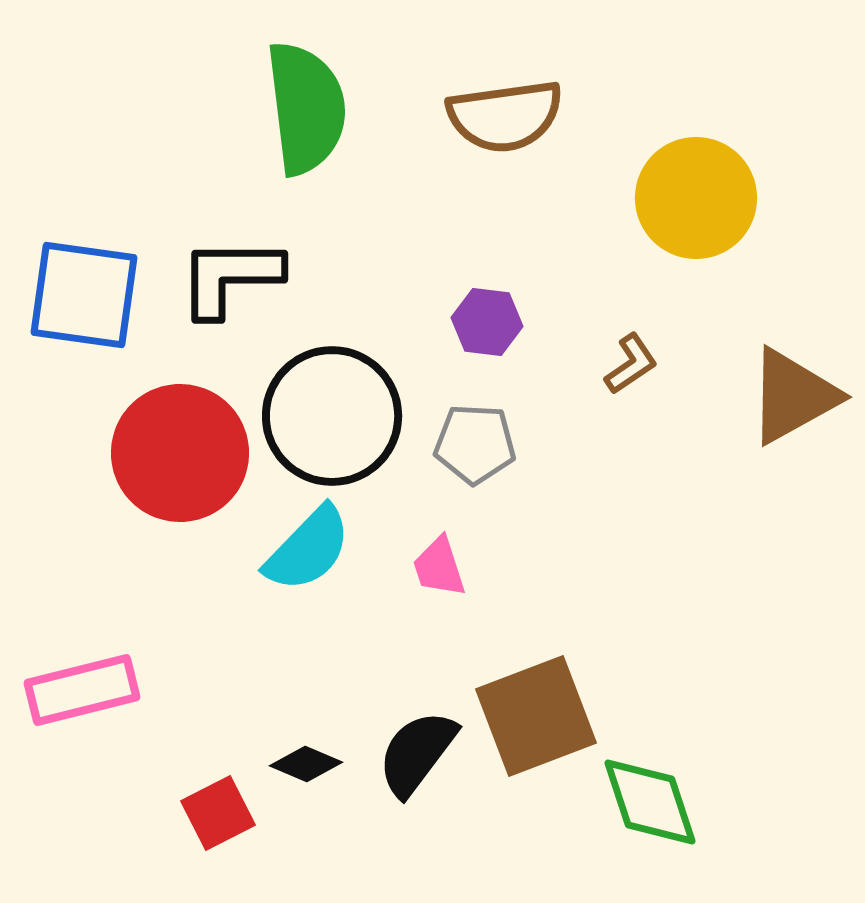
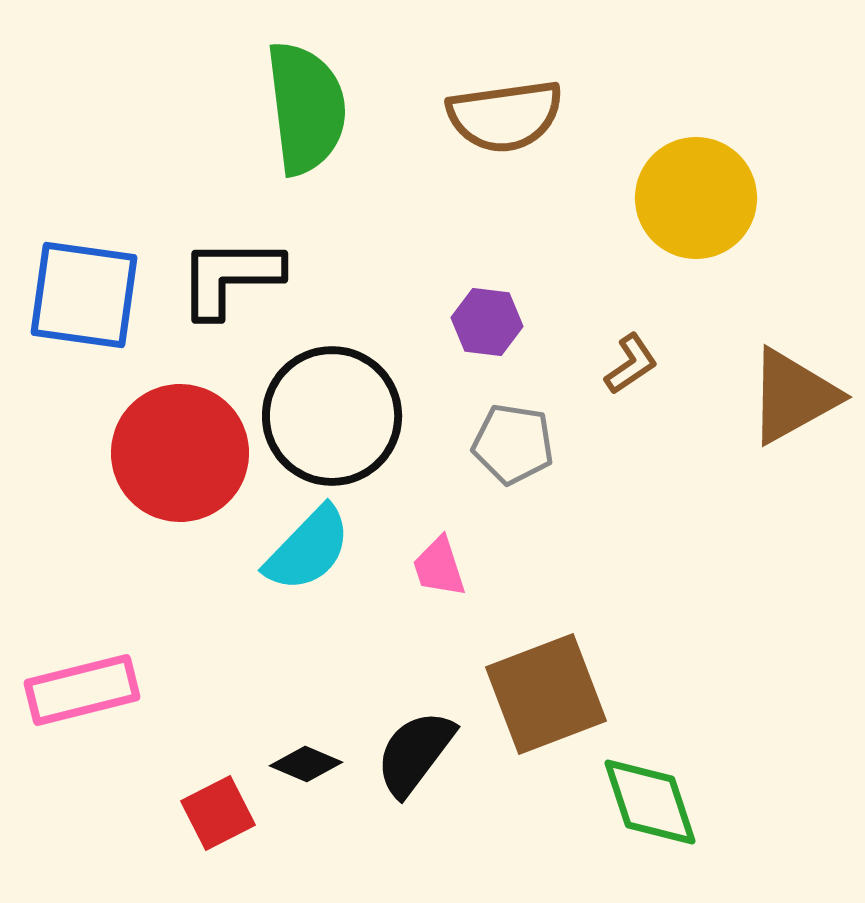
gray pentagon: moved 38 px right; rotated 6 degrees clockwise
brown square: moved 10 px right, 22 px up
black semicircle: moved 2 px left
